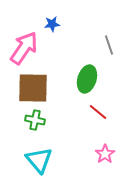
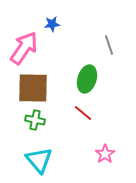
red line: moved 15 px left, 1 px down
